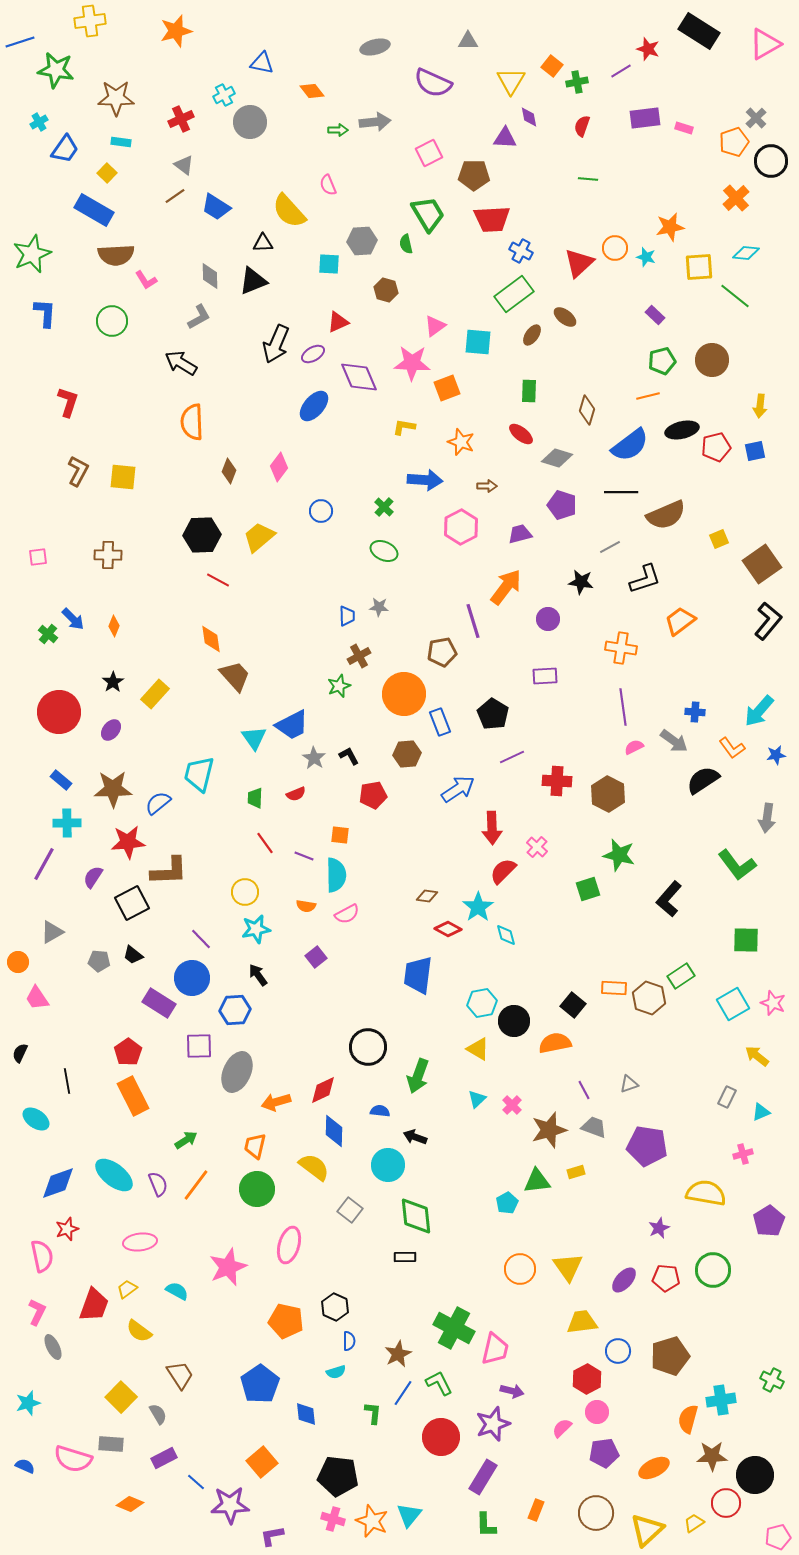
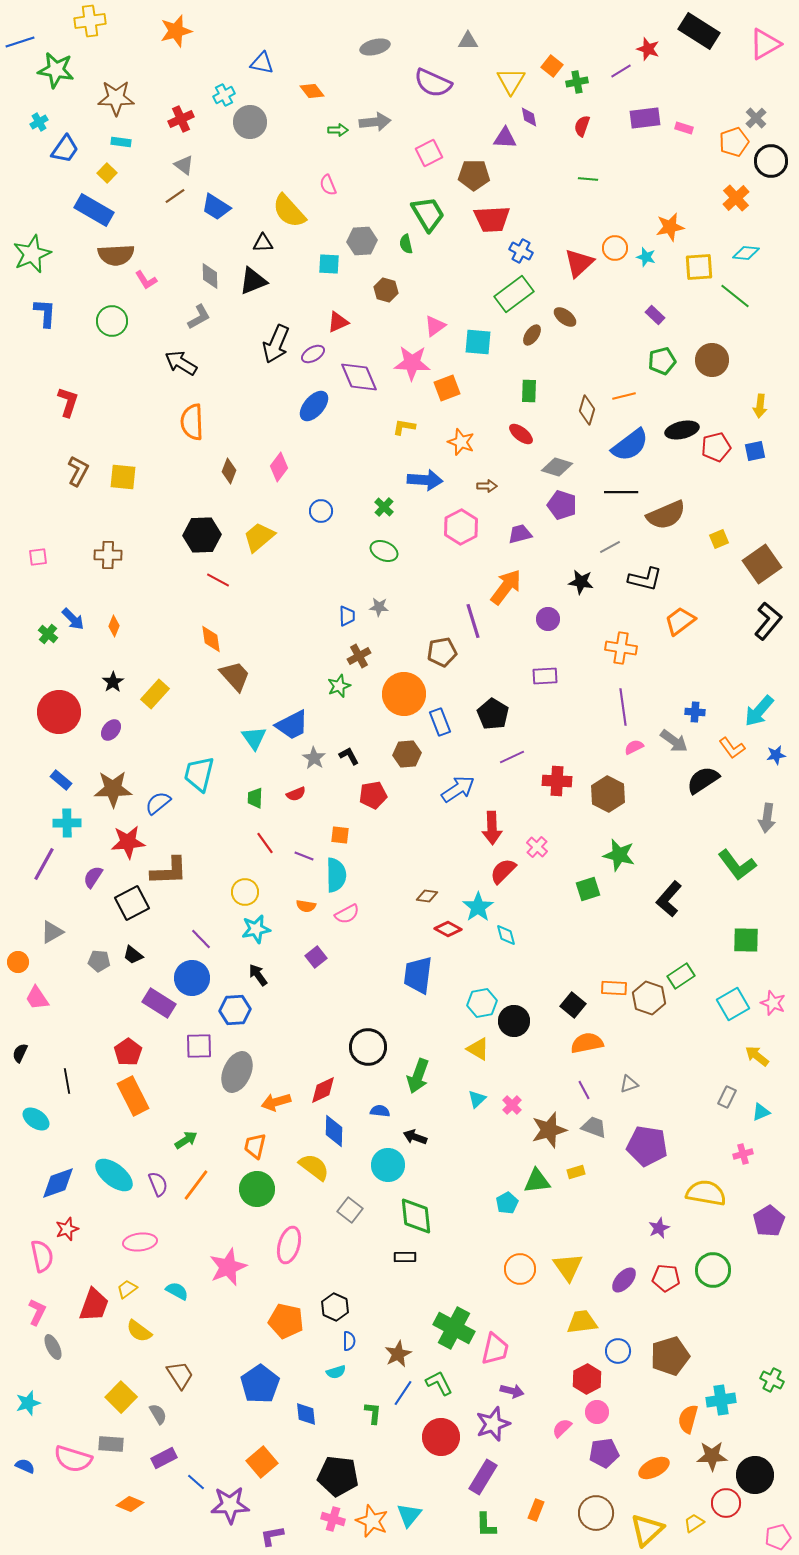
orange line at (648, 396): moved 24 px left
gray diamond at (557, 458): moved 9 px down
black L-shape at (645, 579): rotated 32 degrees clockwise
orange semicircle at (555, 1043): moved 32 px right
